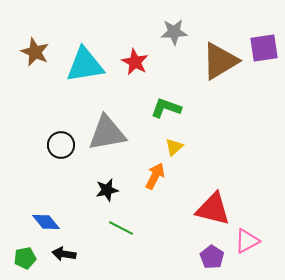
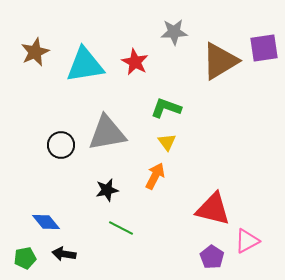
brown star: rotated 24 degrees clockwise
yellow triangle: moved 7 px left, 5 px up; rotated 24 degrees counterclockwise
